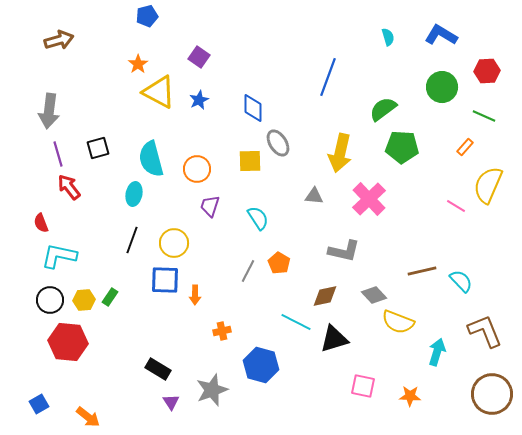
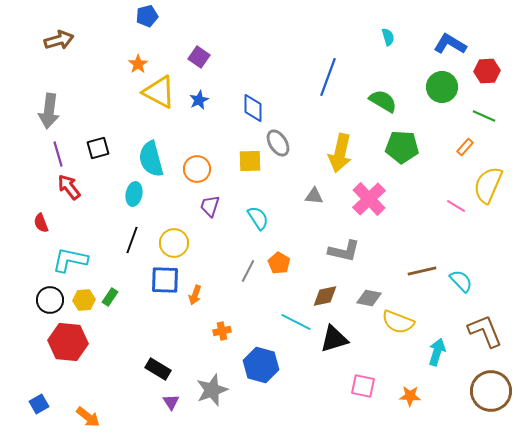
blue L-shape at (441, 35): moved 9 px right, 9 px down
green semicircle at (383, 109): moved 8 px up; rotated 68 degrees clockwise
cyan L-shape at (59, 256): moved 11 px right, 4 px down
orange arrow at (195, 295): rotated 18 degrees clockwise
gray diamond at (374, 295): moved 5 px left, 3 px down; rotated 35 degrees counterclockwise
brown circle at (492, 394): moved 1 px left, 3 px up
